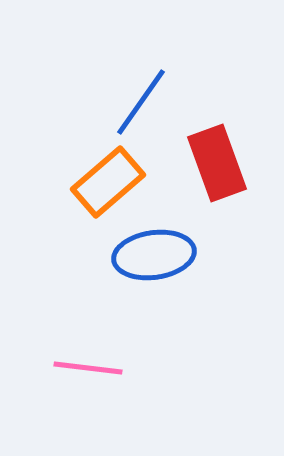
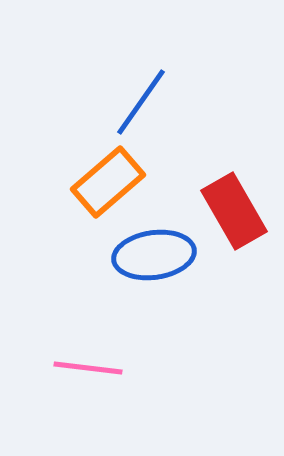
red rectangle: moved 17 px right, 48 px down; rotated 10 degrees counterclockwise
